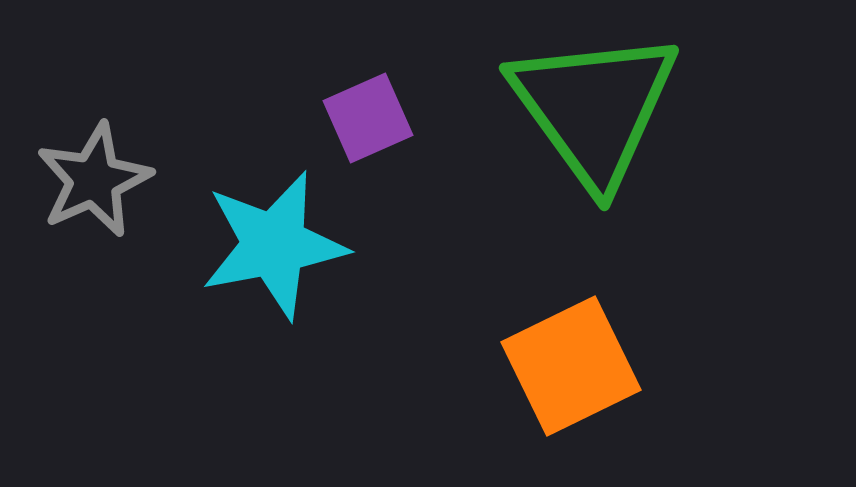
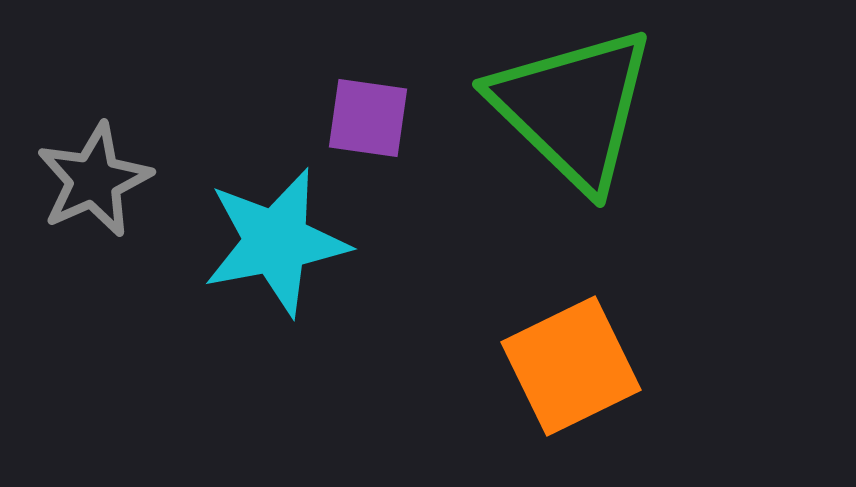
green triangle: moved 21 px left; rotated 10 degrees counterclockwise
purple square: rotated 32 degrees clockwise
cyan star: moved 2 px right, 3 px up
